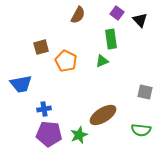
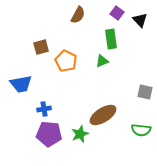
green star: moved 1 px right, 1 px up
